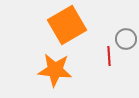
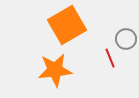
red line: moved 1 px right, 2 px down; rotated 18 degrees counterclockwise
orange star: rotated 12 degrees counterclockwise
